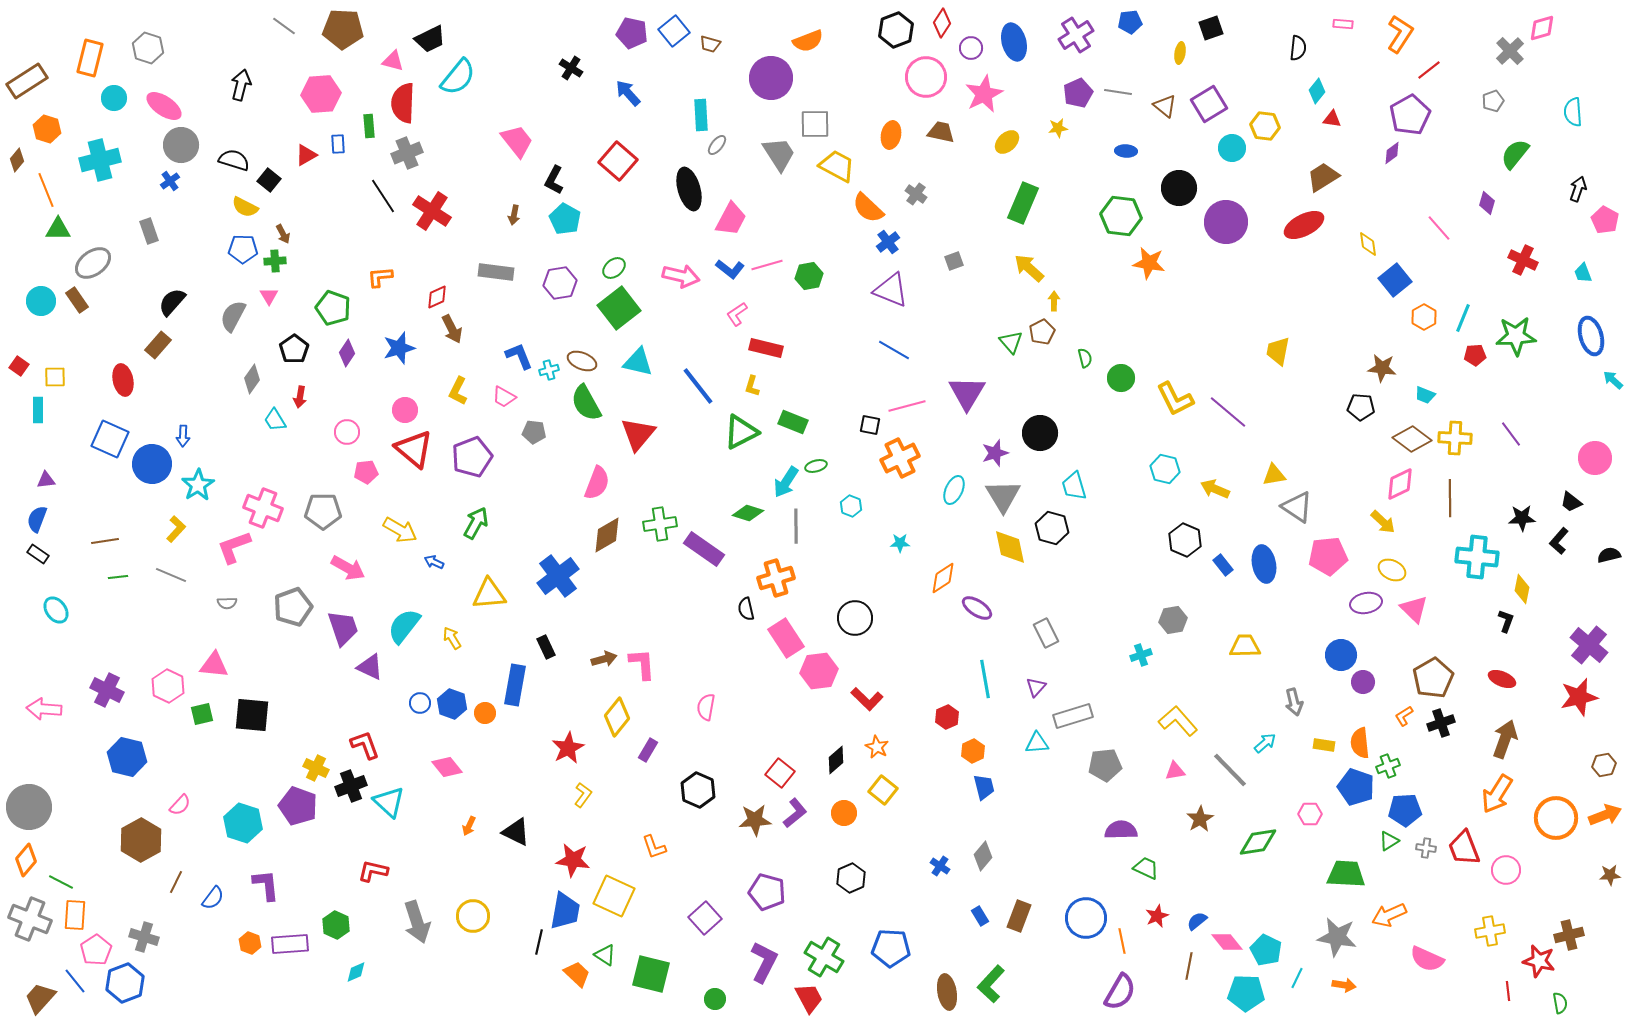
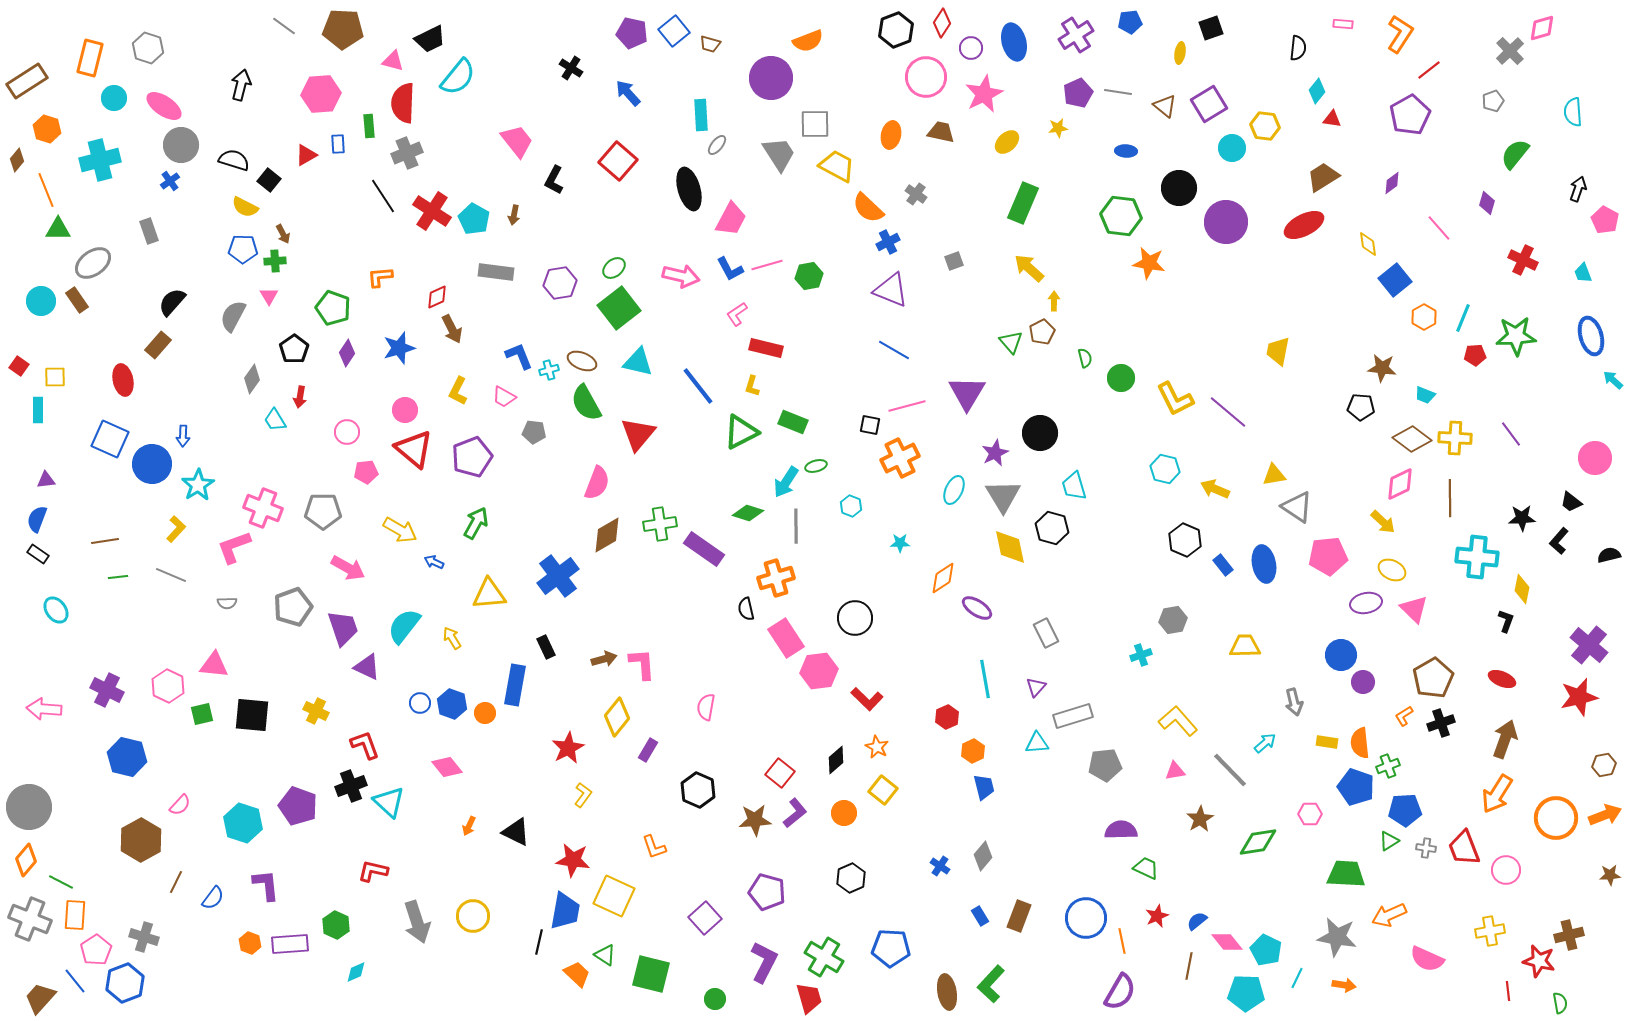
purple diamond at (1392, 153): moved 30 px down
cyan pentagon at (565, 219): moved 91 px left
blue cross at (888, 242): rotated 10 degrees clockwise
blue L-shape at (730, 269): rotated 24 degrees clockwise
purple star at (995, 453): rotated 8 degrees counterclockwise
purple triangle at (370, 667): moved 3 px left
yellow rectangle at (1324, 745): moved 3 px right, 3 px up
yellow cross at (316, 768): moved 57 px up
red trapezoid at (809, 998): rotated 12 degrees clockwise
